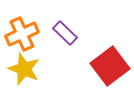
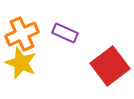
purple rectangle: rotated 20 degrees counterclockwise
yellow star: moved 3 px left, 6 px up
